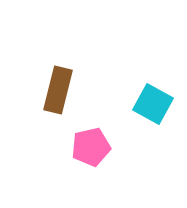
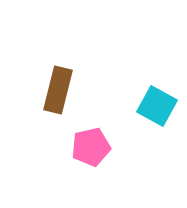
cyan square: moved 4 px right, 2 px down
